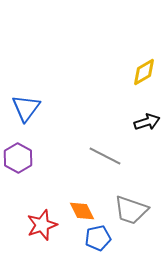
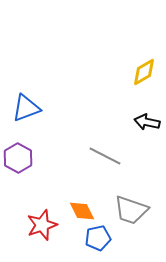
blue triangle: rotated 32 degrees clockwise
black arrow: rotated 150 degrees counterclockwise
